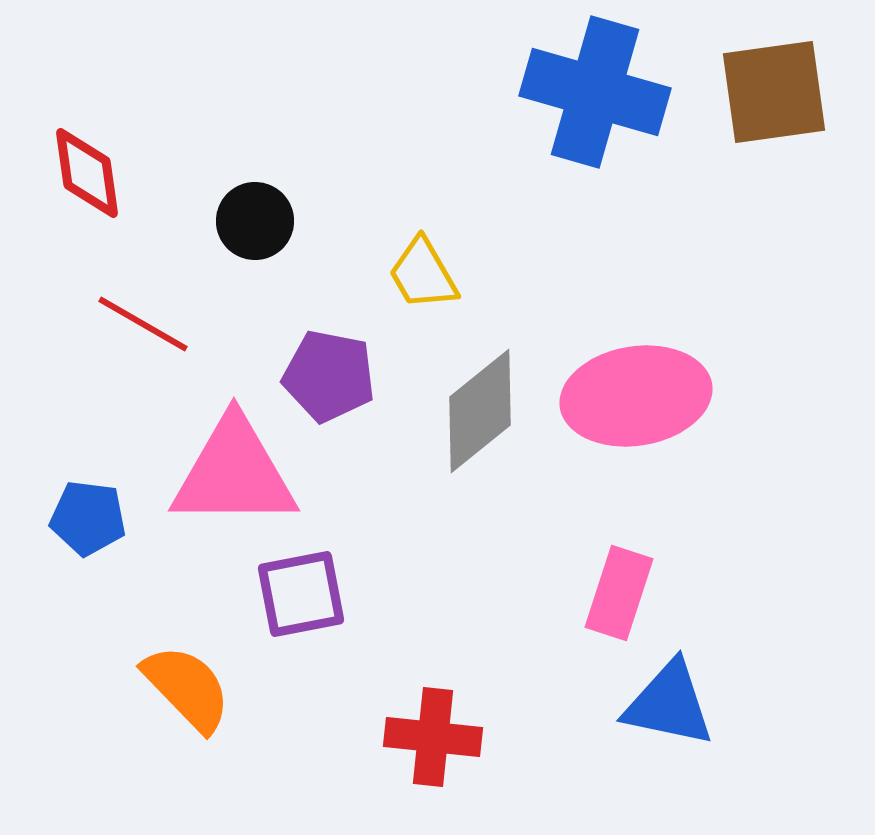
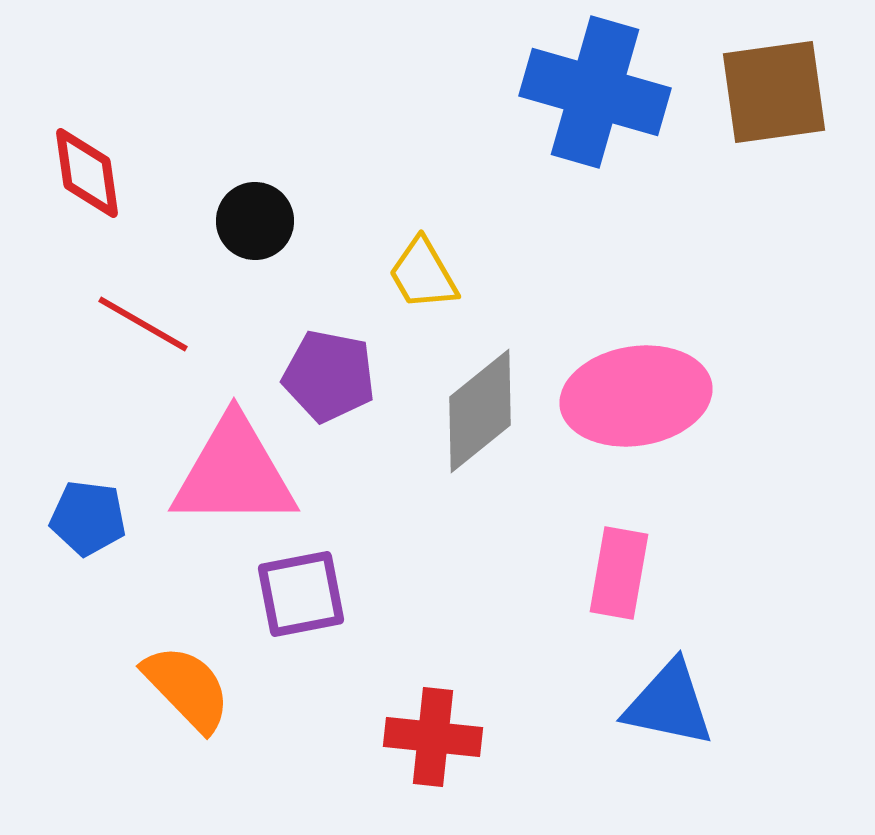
pink rectangle: moved 20 px up; rotated 8 degrees counterclockwise
